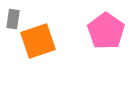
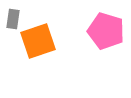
pink pentagon: rotated 18 degrees counterclockwise
